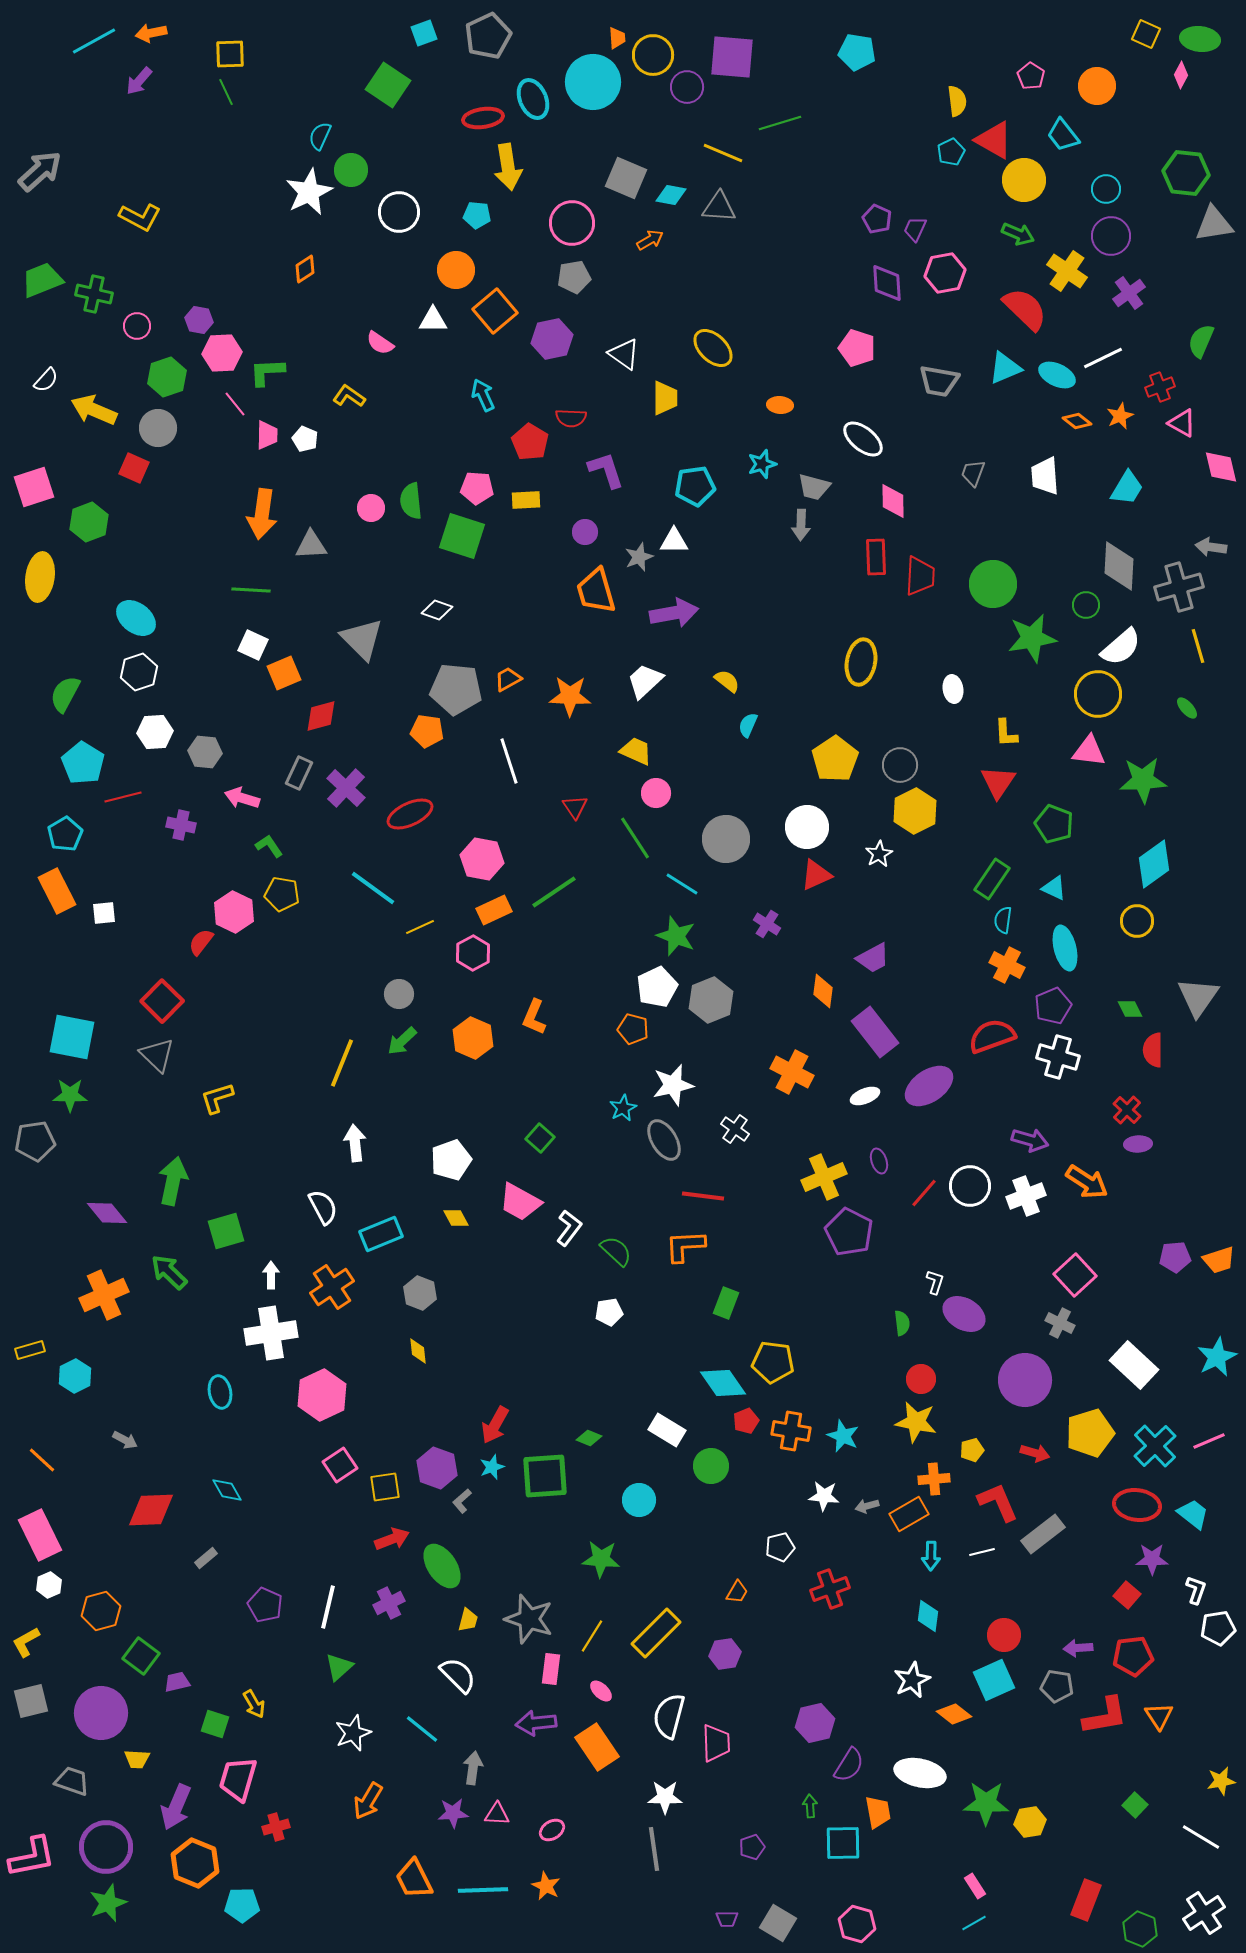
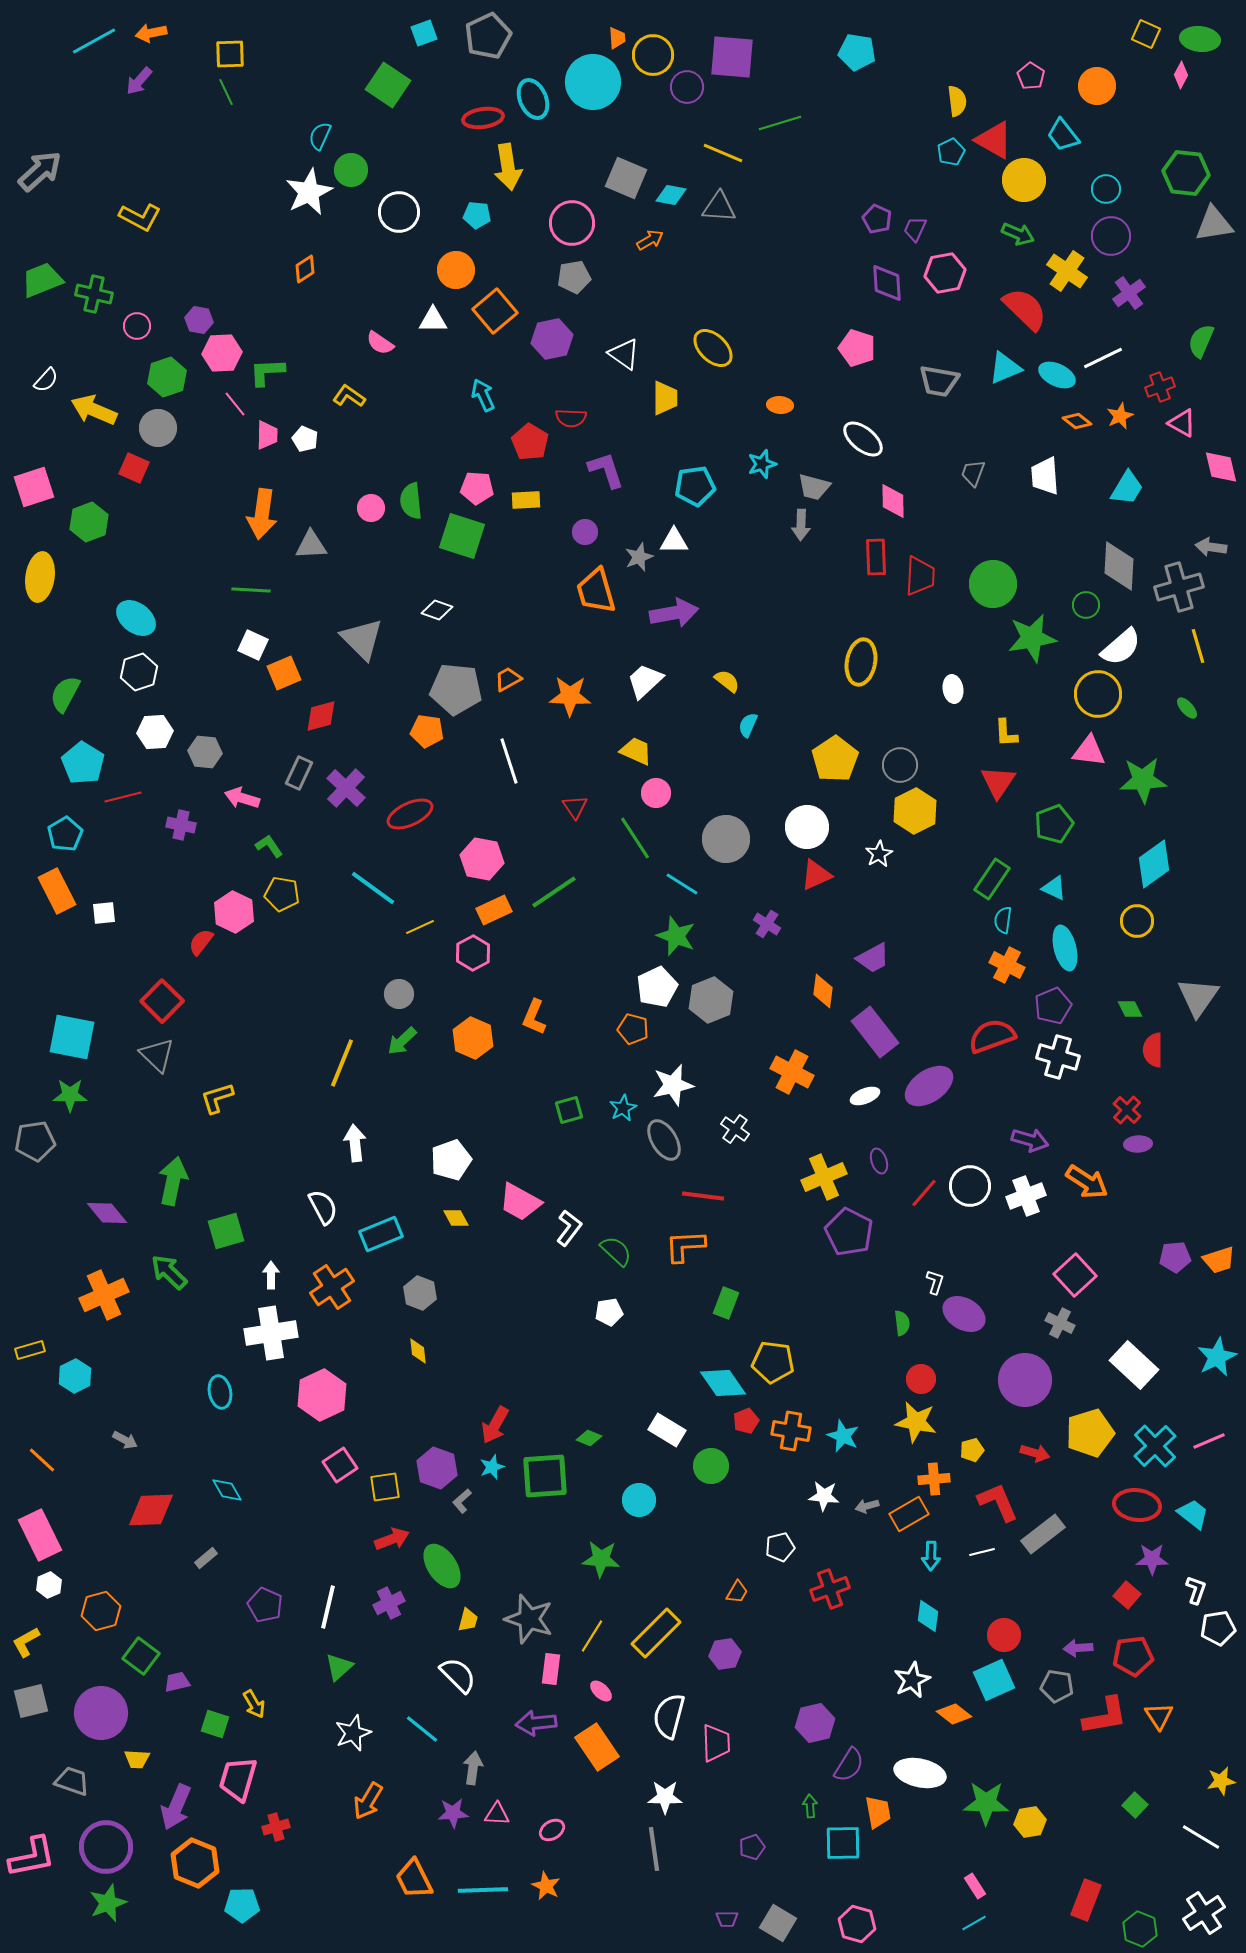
green pentagon at (1054, 824): rotated 30 degrees clockwise
green square at (540, 1138): moved 29 px right, 28 px up; rotated 32 degrees clockwise
